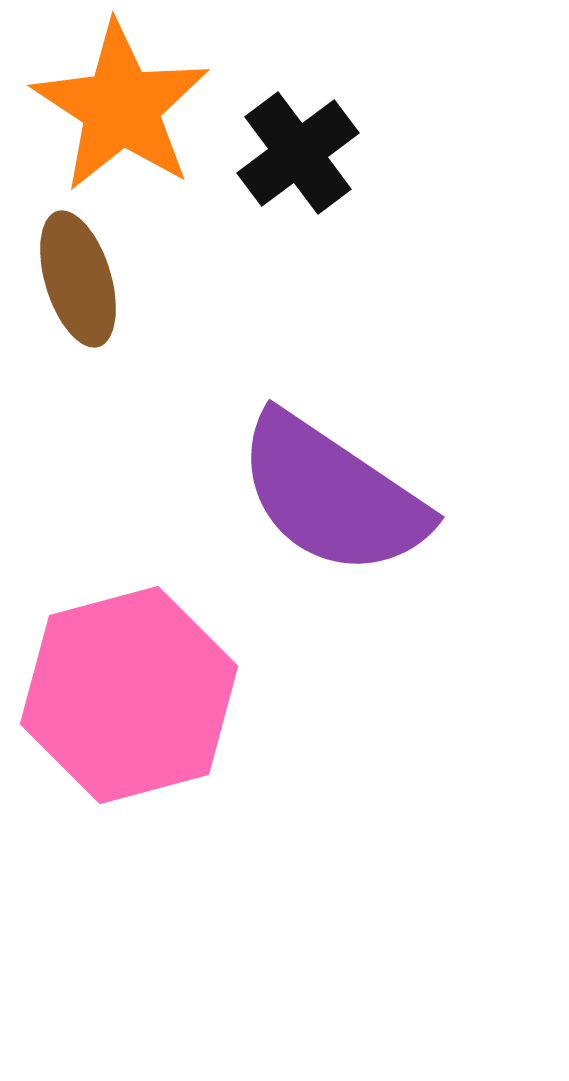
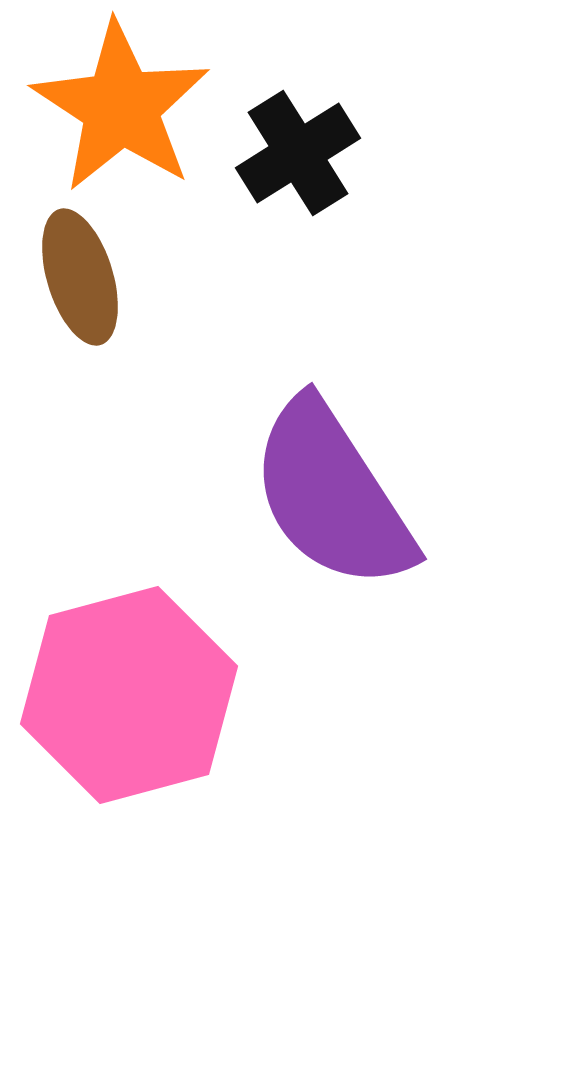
black cross: rotated 5 degrees clockwise
brown ellipse: moved 2 px right, 2 px up
purple semicircle: rotated 23 degrees clockwise
